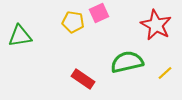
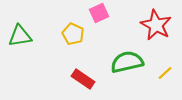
yellow pentagon: moved 12 px down; rotated 15 degrees clockwise
